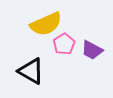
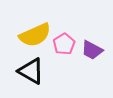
yellow semicircle: moved 11 px left, 11 px down
